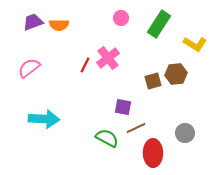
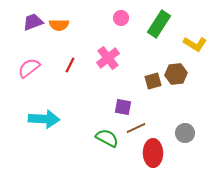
red line: moved 15 px left
